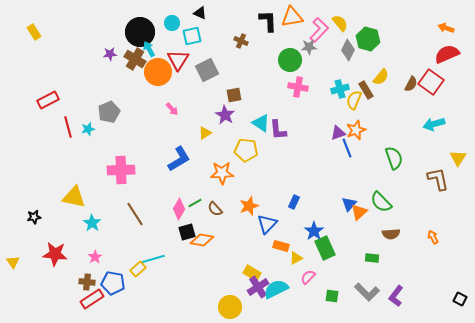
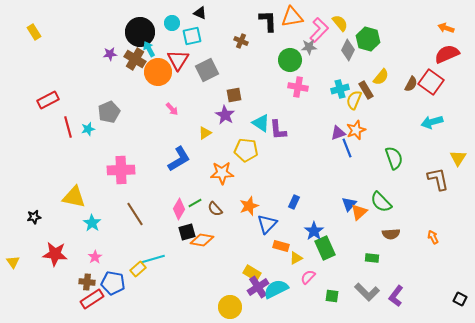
cyan arrow at (434, 124): moved 2 px left, 2 px up
